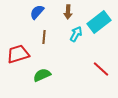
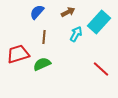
brown arrow: rotated 120 degrees counterclockwise
cyan rectangle: rotated 10 degrees counterclockwise
green semicircle: moved 11 px up
